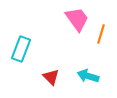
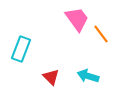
orange line: rotated 54 degrees counterclockwise
